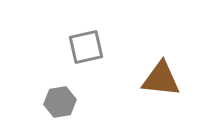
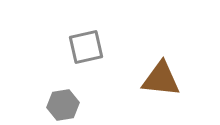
gray hexagon: moved 3 px right, 3 px down
